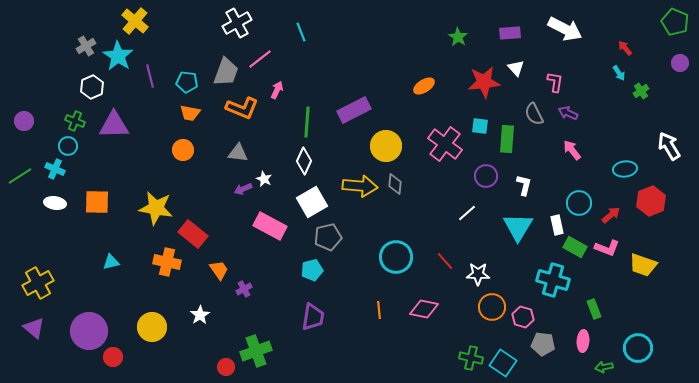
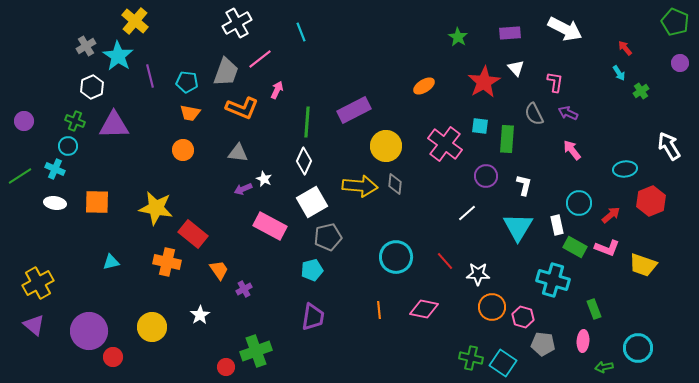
red star at (484, 82): rotated 24 degrees counterclockwise
purple triangle at (34, 328): moved 3 px up
